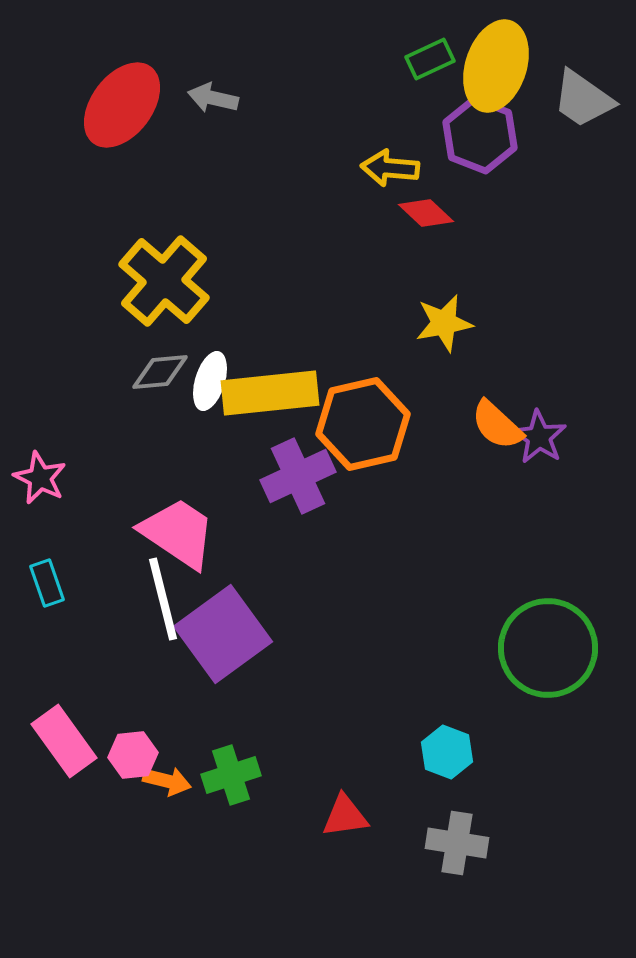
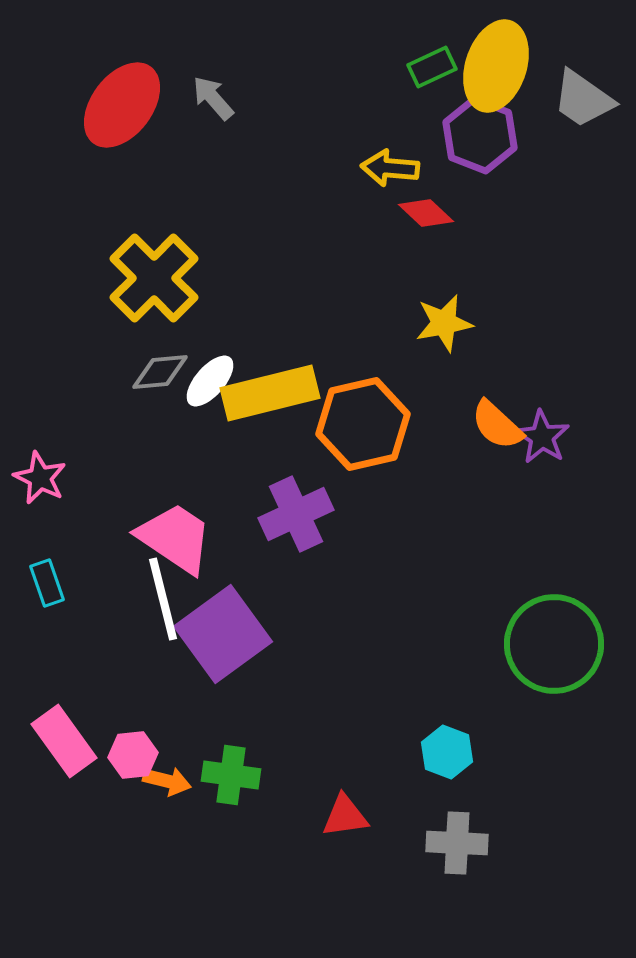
green rectangle: moved 2 px right, 8 px down
gray arrow: rotated 36 degrees clockwise
yellow cross: moved 10 px left, 3 px up; rotated 4 degrees clockwise
white ellipse: rotated 24 degrees clockwise
yellow rectangle: rotated 8 degrees counterclockwise
purple star: moved 3 px right
purple cross: moved 2 px left, 38 px down
pink trapezoid: moved 3 px left, 5 px down
green circle: moved 6 px right, 4 px up
green cross: rotated 26 degrees clockwise
gray cross: rotated 6 degrees counterclockwise
